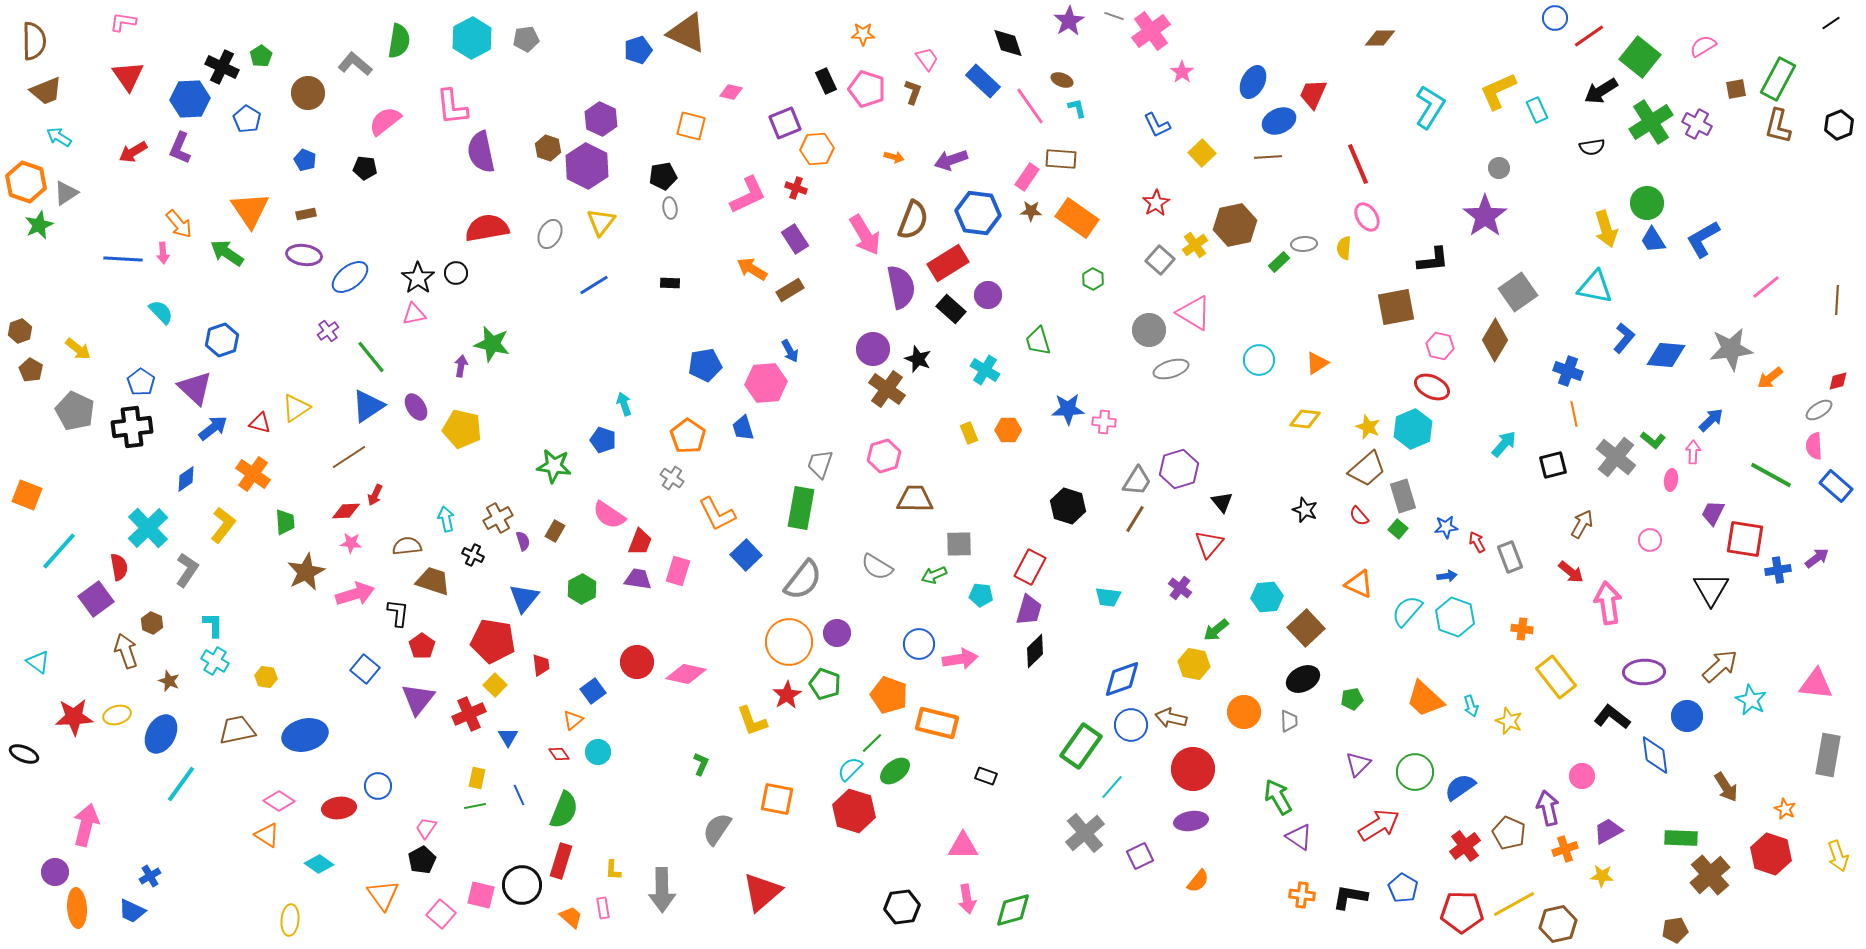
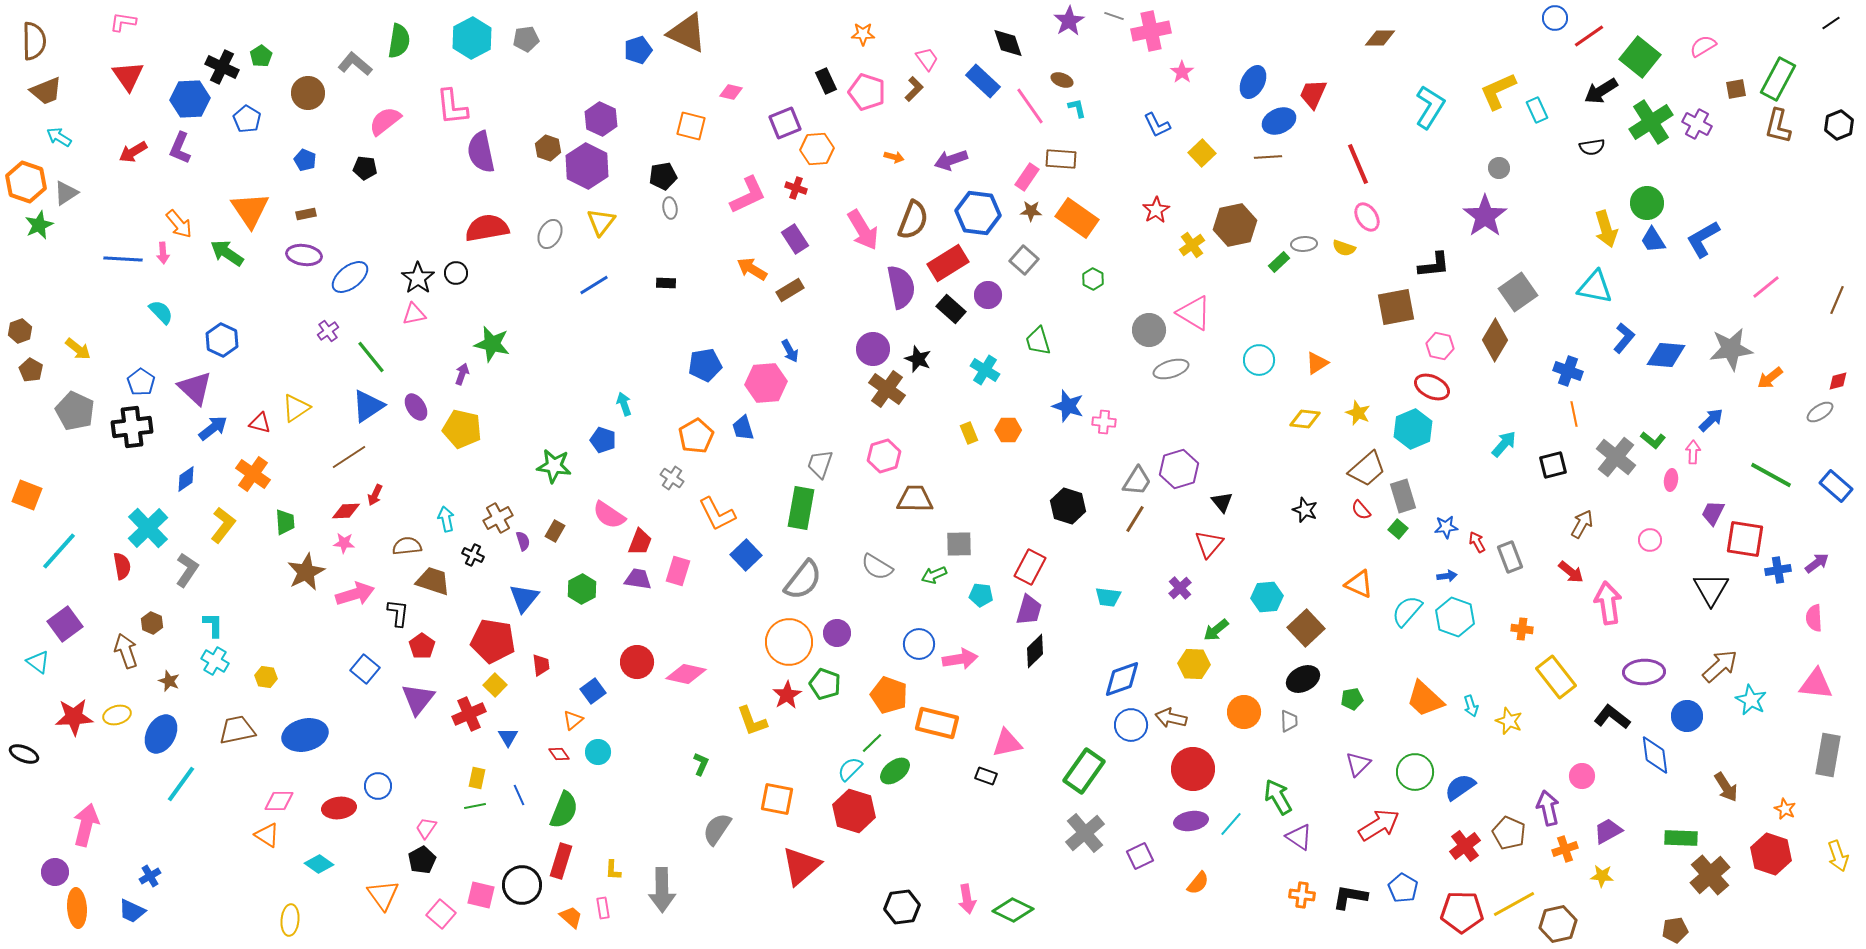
pink cross at (1151, 31): rotated 24 degrees clockwise
pink pentagon at (867, 89): moved 3 px down
brown L-shape at (913, 92): moved 1 px right, 3 px up; rotated 25 degrees clockwise
red star at (1156, 203): moved 7 px down
pink arrow at (865, 235): moved 2 px left, 5 px up
yellow cross at (1195, 245): moved 3 px left
yellow semicircle at (1344, 248): rotated 75 degrees counterclockwise
gray square at (1160, 260): moved 136 px left
black L-shape at (1433, 260): moved 1 px right, 5 px down
black rectangle at (670, 283): moved 4 px left
brown line at (1837, 300): rotated 20 degrees clockwise
blue hexagon at (222, 340): rotated 16 degrees counterclockwise
purple arrow at (461, 366): moved 1 px right, 8 px down; rotated 10 degrees clockwise
blue star at (1068, 409): moved 3 px up; rotated 20 degrees clockwise
gray ellipse at (1819, 410): moved 1 px right, 2 px down
yellow star at (1368, 427): moved 10 px left, 14 px up
orange pentagon at (688, 436): moved 8 px right; rotated 8 degrees clockwise
pink semicircle at (1814, 446): moved 172 px down
red semicircle at (1359, 516): moved 2 px right, 6 px up
pink star at (351, 543): moved 7 px left
purple arrow at (1817, 558): moved 5 px down
red semicircle at (119, 567): moved 3 px right, 1 px up
purple cross at (1180, 588): rotated 10 degrees clockwise
purple square at (96, 599): moved 31 px left, 25 px down
yellow hexagon at (1194, 664): rotated 8 degrees counterclockwise
green rectangle at (1081, 746): moved 3 px right, 25 px down
cyan line at (1112, 787): moved 119 px right, 37 px down
pink diamond at (279, 801): rotated 32 degrees counterclockwise
pink triangle at (963, 846): moved 44 px right, 103 px up; rotated 12 degrees counterclockwise
orange semicircle at (1198, 881): moved 2 px down
red triangle at (762, 892): moved 39 px right, 26 px up
green diamond at (1013, 910): rotated 42 degrees clockwise
